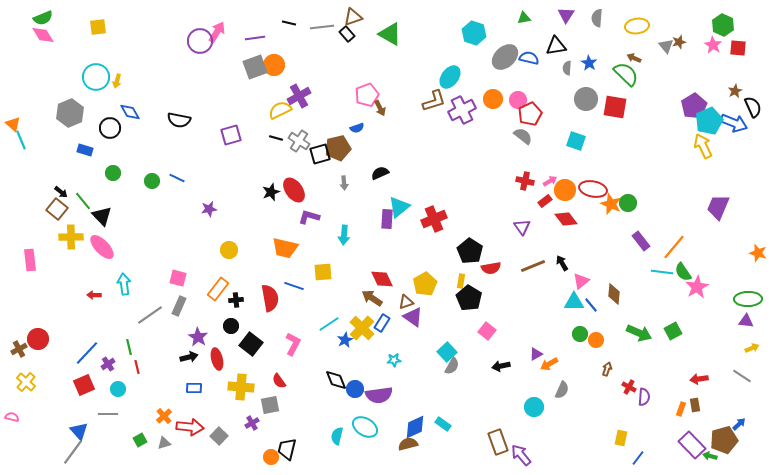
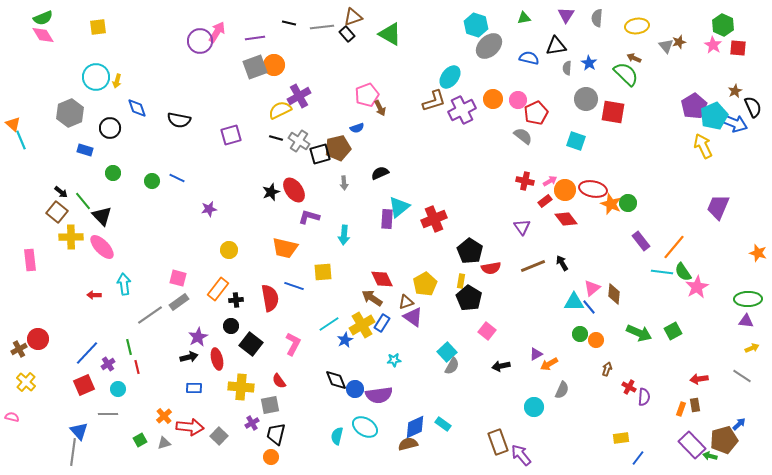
cyan hexagon at (474, 33): moved 2 px right, 8 px up
gray ellipse at (505, 57): moved 16 px left, 11 px up
red square at (615, 107): moved 2 px left, 5 px down
blue diamond at (130, 112): moved 7 px right, 4 px up; rotated 10 degrees clockwise
red pentagon at (530, 114): moved 6 px right, 1 px up
cyan pentagon at (709, 121): moved 5 px right, 5 px up
brown square at (57, 209): moved 3 px down
pink triangle at (581, 281): moved 11 px right, 7 px down
blue line at (591, 305): moved 2 px left, 2 px down
gray rectangle at (179, 306): moved 4 px up; rotated 30 degrees clockwise
yellow cross at (362, 328): moved 3 px up; rotated 15 degrees clockwise
purple star at (198, 337): rotated 12 degrees clockwise
yellow rectangle at (621, 438): rotated 70 degrees clockwise
black trapezoid at (287, 449): moved 11 px left, 15 px up
gray line at (73, 452): rotated 28 degrees counterclockwise
